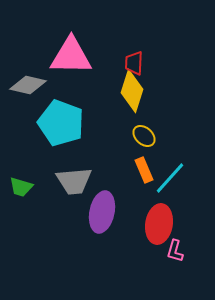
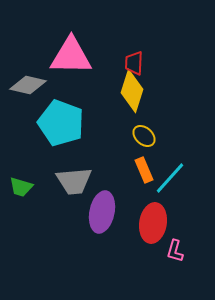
red ellipse: moved 6 px left, 1 px up
